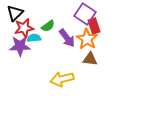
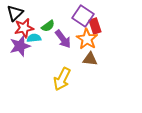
purple square: moved 2 px left, 2 px down
red rectangle: moved 1 px right
purple arrow: moved 4 px left, 1 px down
purple star: rotated 15 degrees counterclockwise
yellow arrow: rotated 50 degrees counterclockwise
